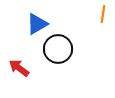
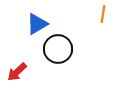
red arrow: moved 2 px left, 4 px down; rotated 80 degrees counterclockwise
